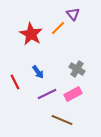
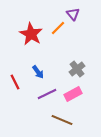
gray cross: rotated 21 degrees clockwise
